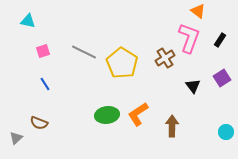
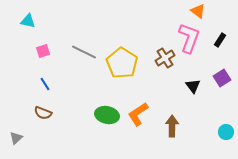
green ellipse: rotated 20 degrees clockwise
brown semicircle: moved 4 px right, 10 px up
